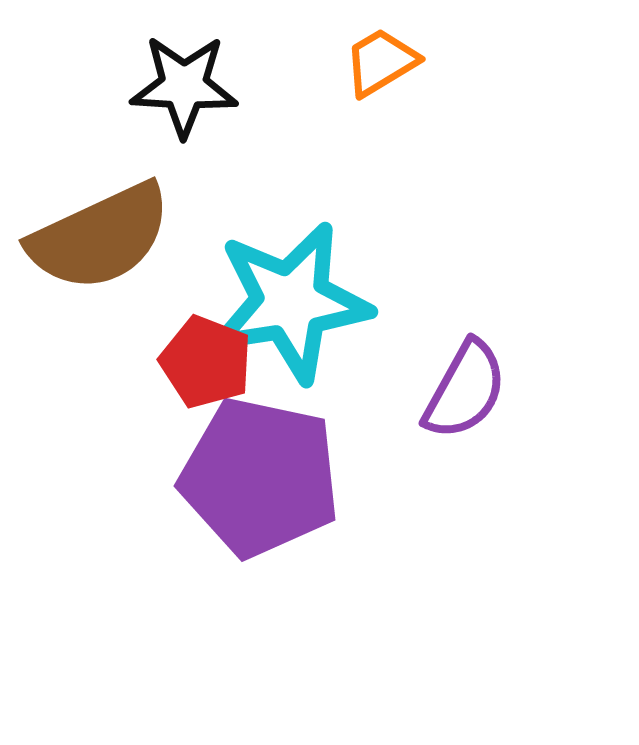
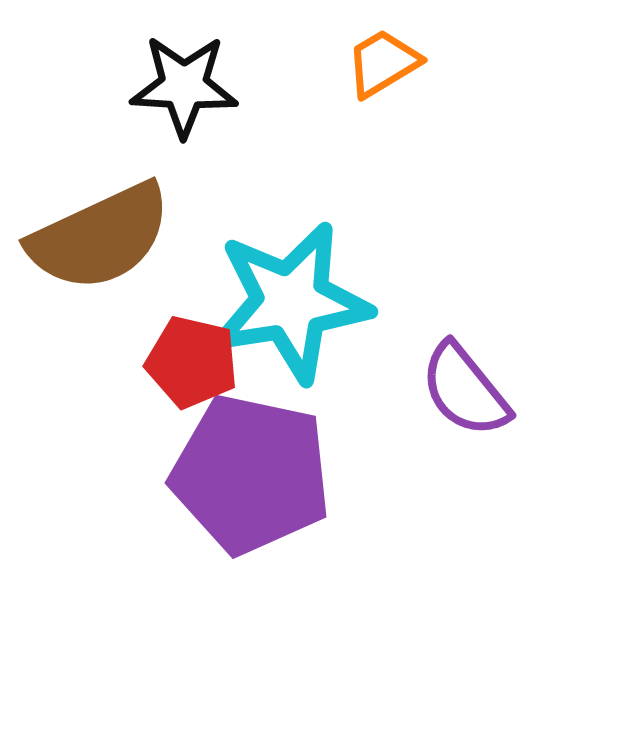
orange trapezoid: moved 2 px right, 1 px down
red pentagon: moved 14 px left; rotated 8 degrees counterclockwise
purple semicircle: rotated 112 degrees clockwise
purple pentagon: moved 9 px left, 3 px up
